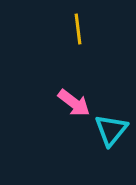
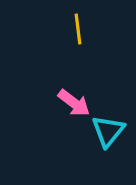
cyan triangle: moved 3 px left, 1 px down
